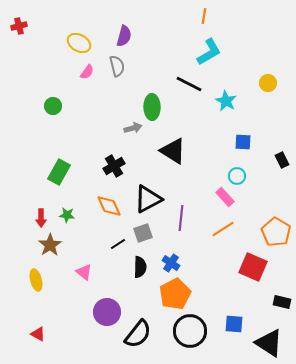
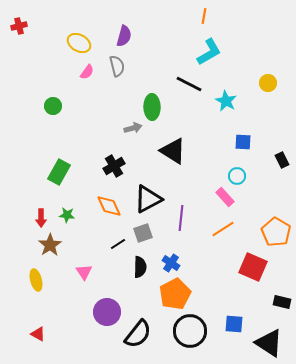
pink triangle at (84, 272): rotated 18 degrees clockwise
